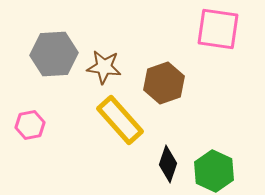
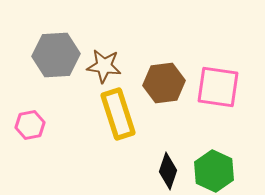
pink square: moved 58 px down
gray hexagon: moved 2 px right, 1 px down
brown star: moved 1 px up
brown hexagon: rotated 12 degrees clockwise
yellow rectangle: moved 2 px left, 6 px up; rotated 24 degrees clockwise
black diamond: moved 7 px down
